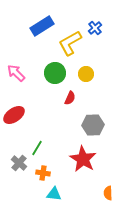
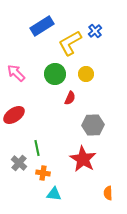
blue cross: moved 3 px down
green circle: moved 1 px down
green line: rotated 42 degrees counterclockwise
